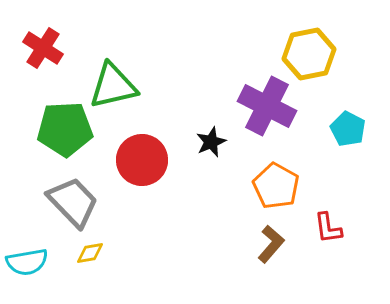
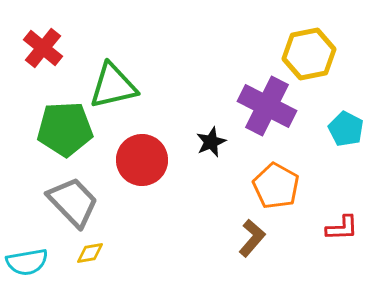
red cross: rotated 6 degrees clockwise
cyan pentagon: moved 2 px left
red L-shape: moved 14 px right; rotated 84 degrees counterclockwise
brown L-shape: moved 19 px left, 6 px up
